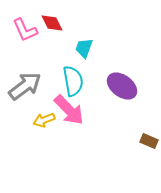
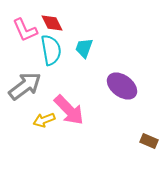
cyan semicircle: moved 22 px left, 31 px up
